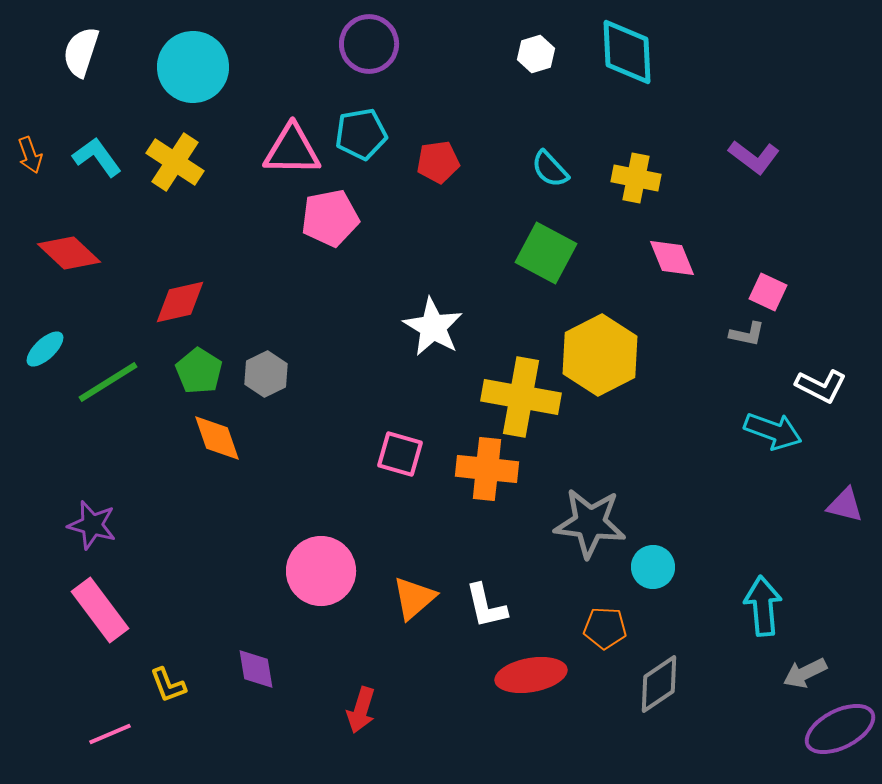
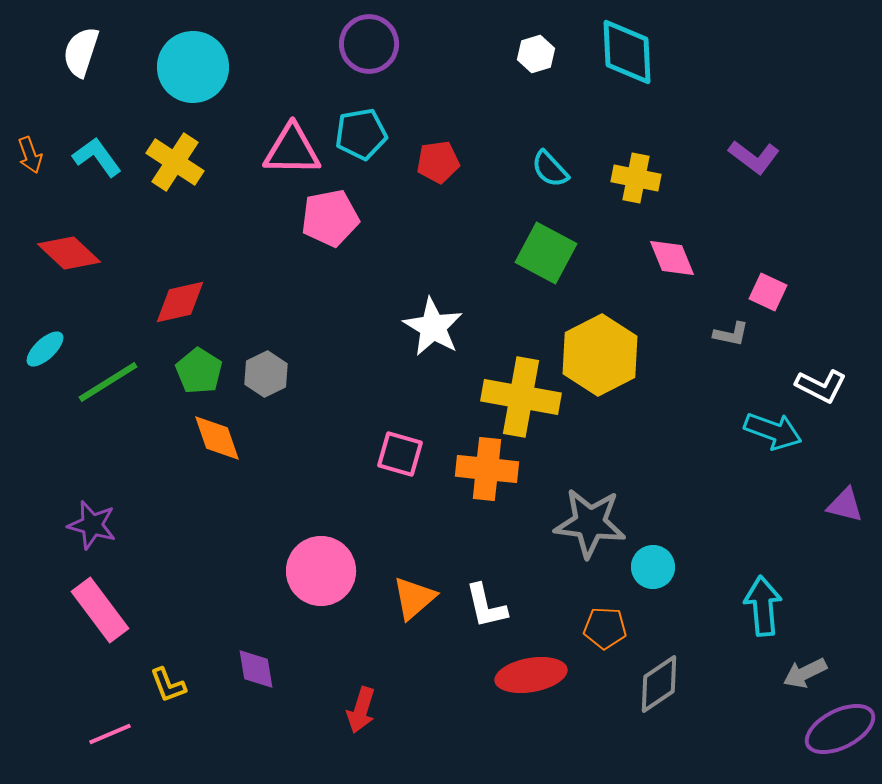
gray L-shape at (747, 334): moved 16 px left
